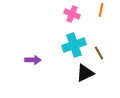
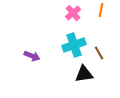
pink cross: moved 1 px right, 1 px up; rotated 28 degrees clockwise
purple arrow: moved 1 px left, 4 px up; rotated 21 degrees clockwise
black triangle: moved 1 px left, 1 px down; rotated 18 degrees clockwise
